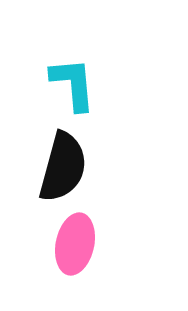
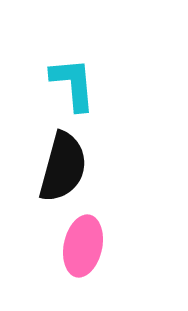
pink ellipse: moved 8 px right, 2 px down
